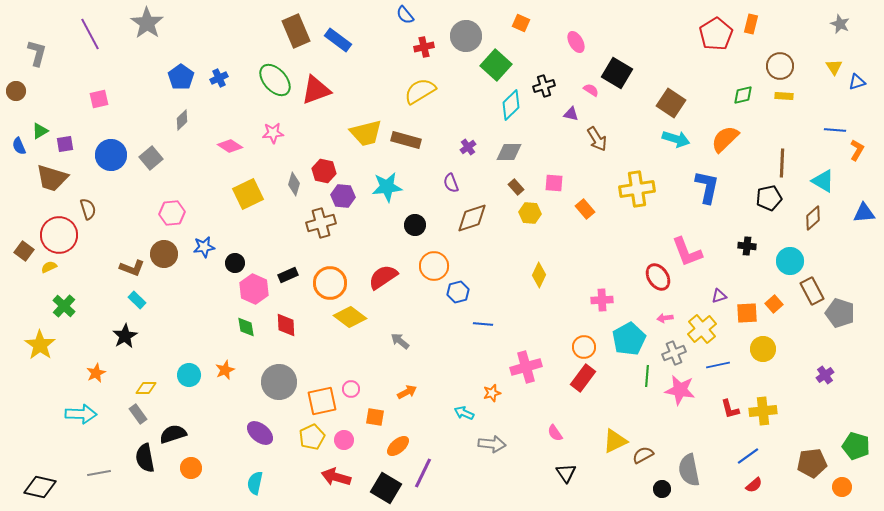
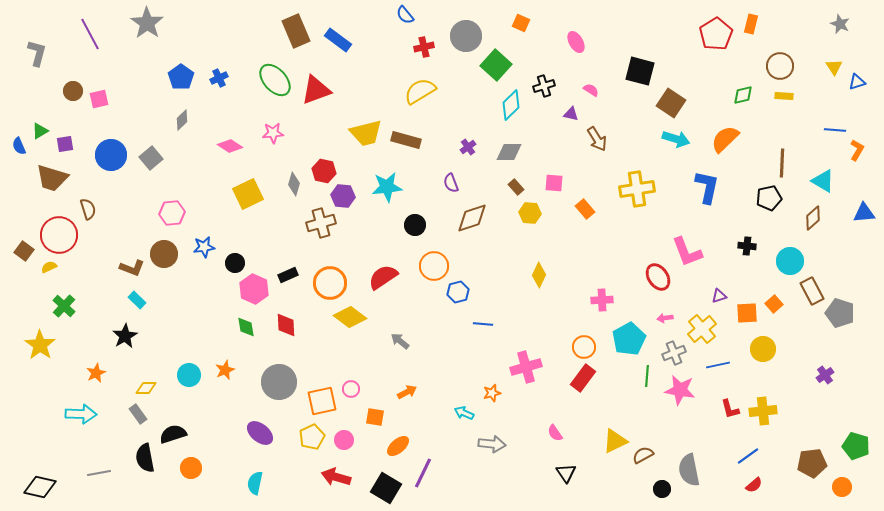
black square at (617, 73): moved 23 px right, 2 px up; rotated 16 degrees counterclockwise
brown circle at (16, 91): moved 57 px right
